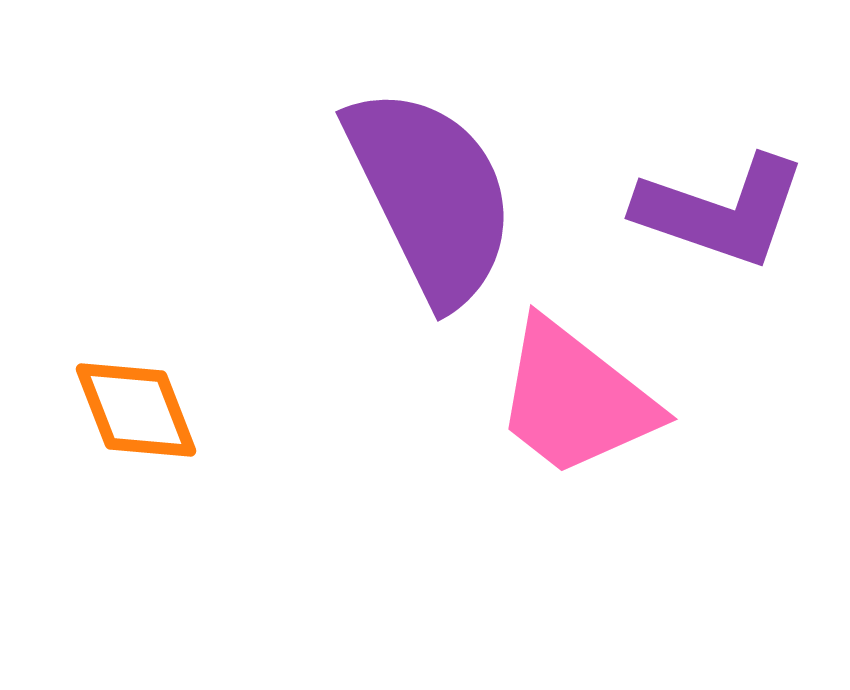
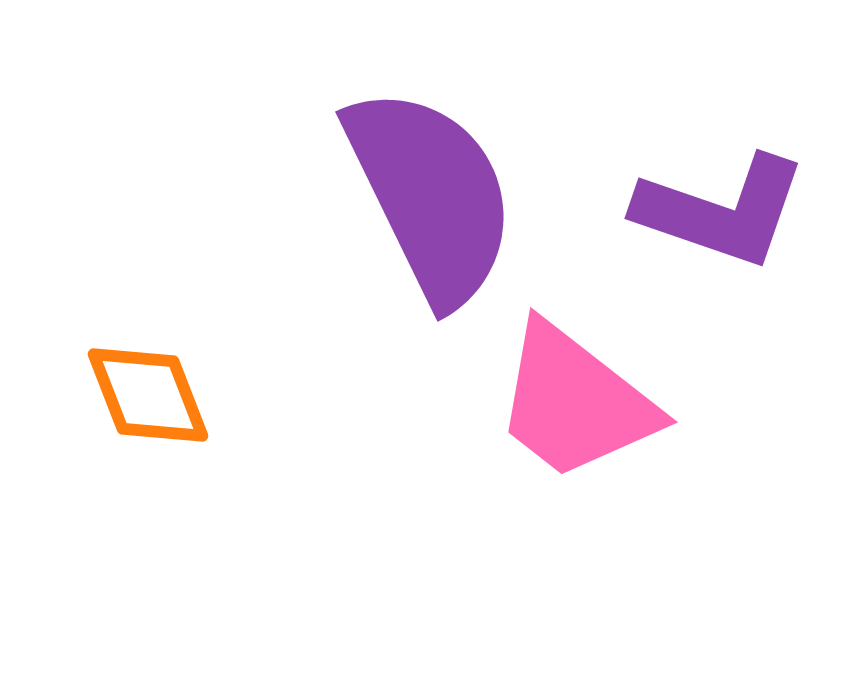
pink trapezoid: moved 3 px down
orange diamond: moved 12 px right, 15 px up
